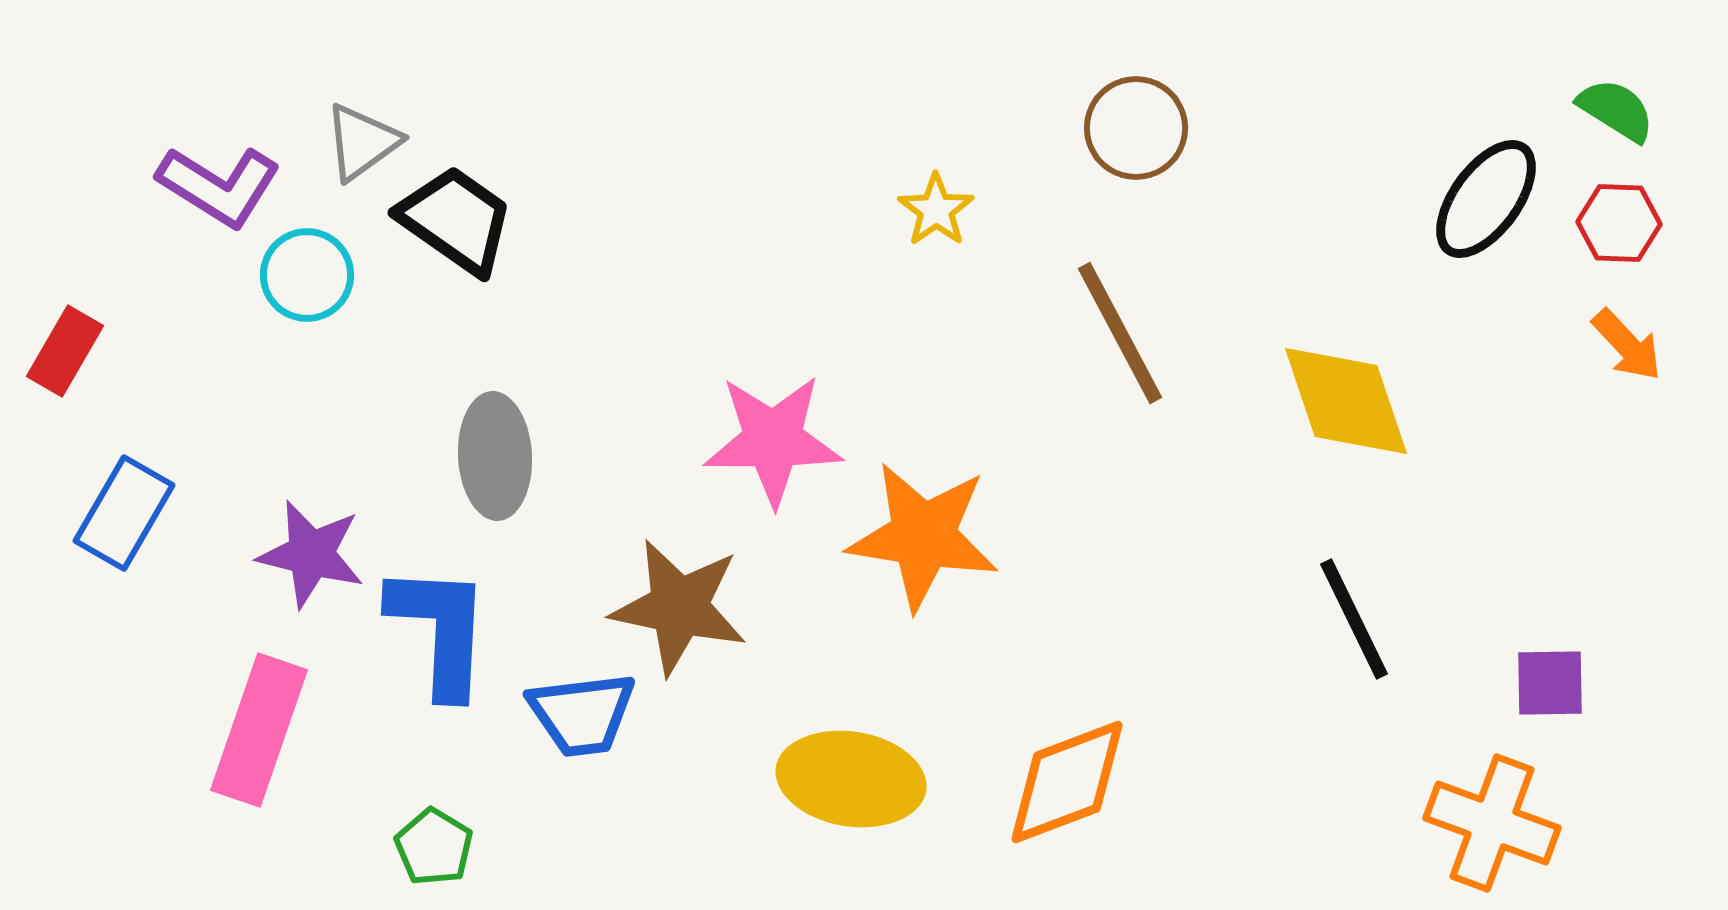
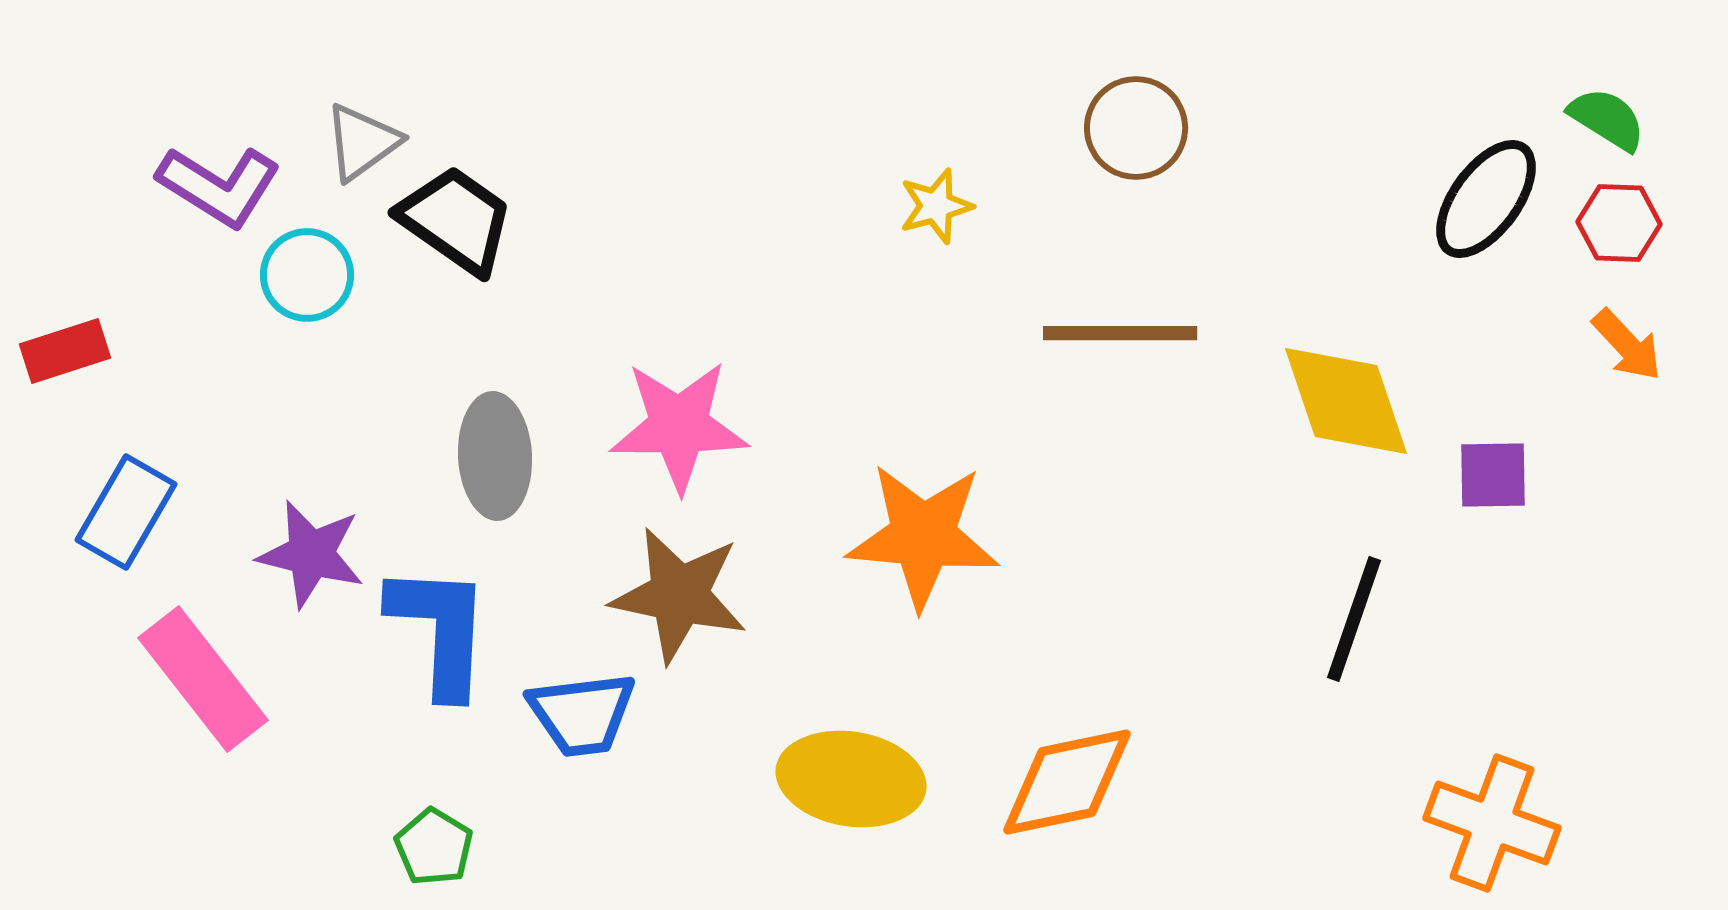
green semicircle: moved 9 px left, 9 px down
yellow star: moved 4 px up; rotated 20 degrees clockwise
brown line: rotated 62 degrees counterclockwise
red rectangle: rotated 42 degrees clockwise
pink star: moved 94 px left, 14 px up
blue rectangle: moved 2 px right, 1 px up
orange star: rotated 4 degrees counterclockwise
brown star: moved 12 px up
black line: rotated 45 degrees clockwise
purple square: moved 57 px left, 208 px up
pink rectangle: moved 56 px left, 51 px up; rotated 57 degrees counterclockwise
orange diamond: rotated 9 degrees clockwise
